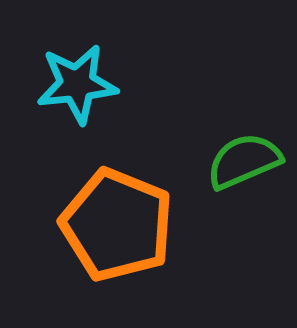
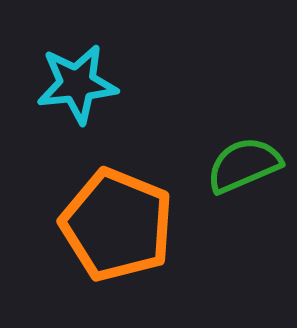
green semicircle: moved 4 px down
